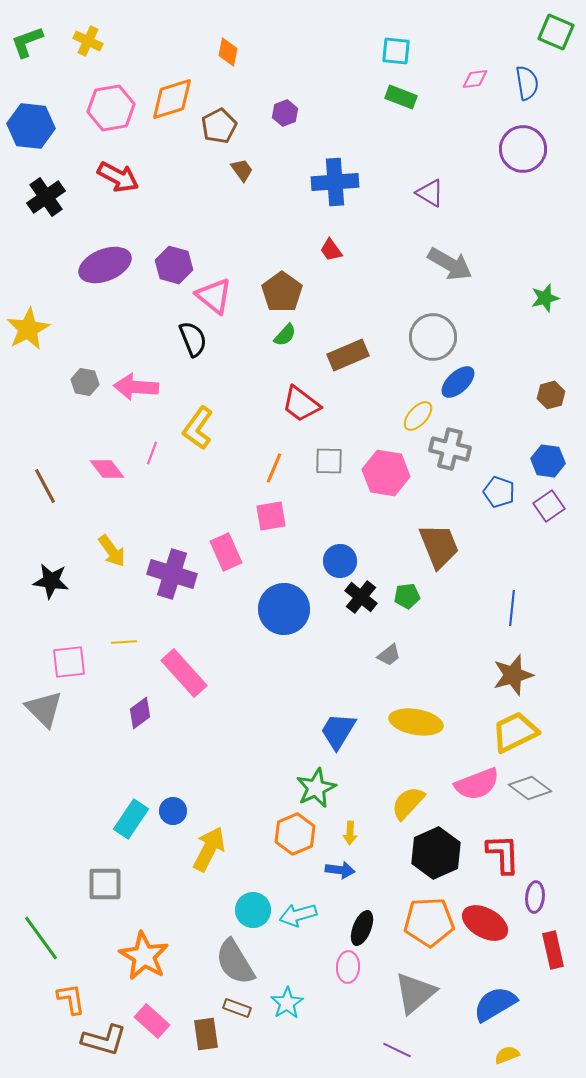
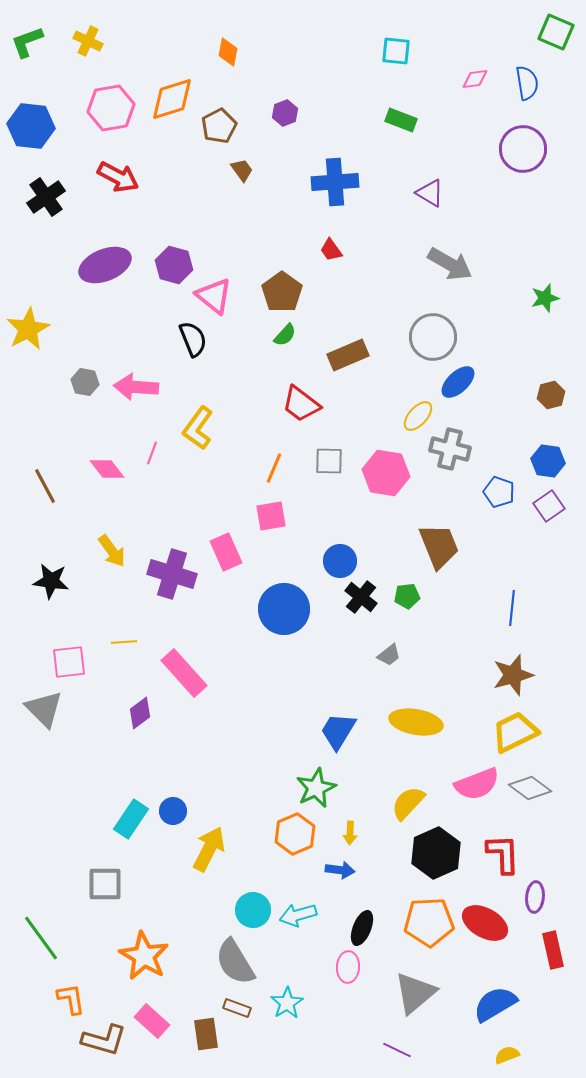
green rectangle at (401, 97): moved 23 px down
